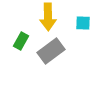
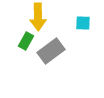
yellow arrow: moved 10 px left
green rectangle: moved 5 px right
